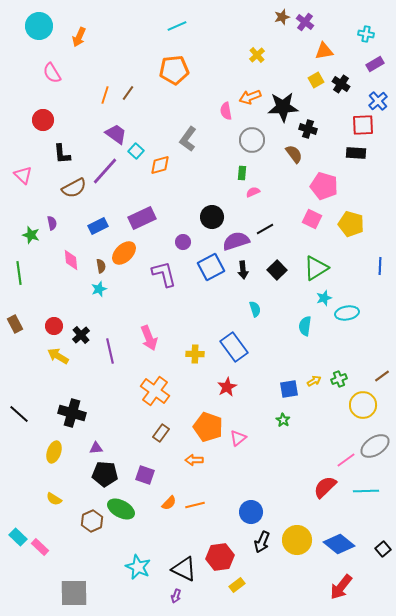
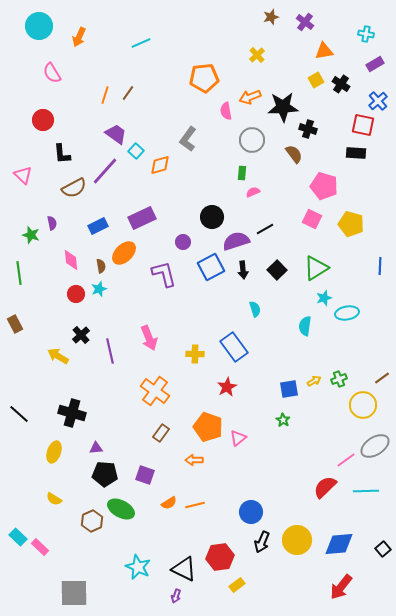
brown star at (282, 17): moved 11 px left
cyan line at (177, 26): moved 36 px left, 17 px down
orange pentagon at (174, 70): moved 30 px right, 8 px down
red square at (363, 125): rotated 15 degrees clockwise
red circle at (54, 326): moved 22 px right, 32 px up
brown line at (382, 376): moved 2 px down
orange semicircle at (169, 503): rotated 14 degrees clockwise
blue diamond at (339, 544): rotated 44 degrees counterclockwise
